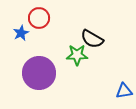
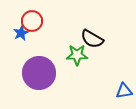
red circle: moved 7 px left, 3 px down
